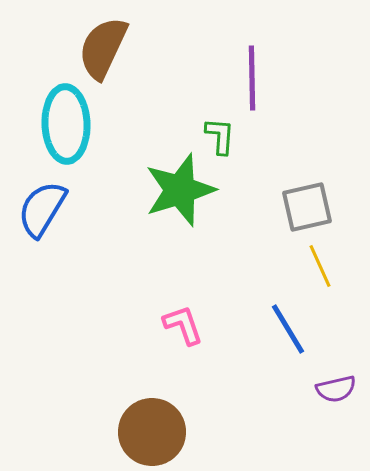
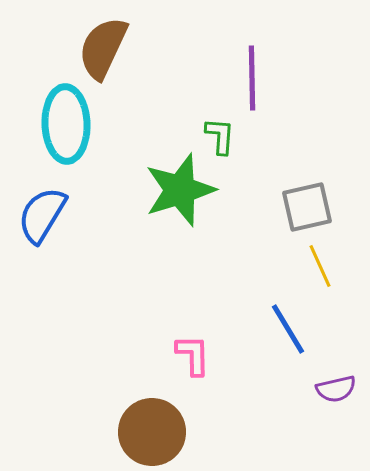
blue semicircle: moved 6 px down
pink L-shape: moved 10 px right, 30 px down; rotated 18 degrees clockwise
